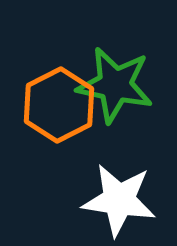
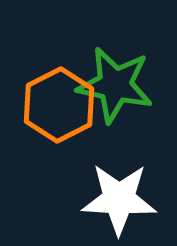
white star: moved 1 px up; rotated 6 degrees counterclockwise
